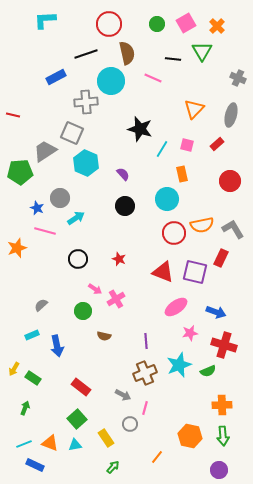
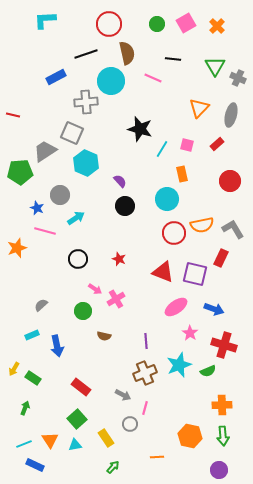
green triangle at (202, 51): moved 13 px right, 15 px down
orange triangle at (194, 109): moved 5 px right, 1 px up
purple semicircle at (123, 174): moved 3 px left, 7 px down
gray circle at (60, 198): moved 3 px up
purple square at (195, 272): moved 2 px down
blue arrow at (216, 312): moved 2 px left, 3 px up
pink star at (190, 333): rotated 28 degrees counterclockwise
orange triangle at (50, 443): moved 3 px up; rotated 36 degrees clockwise
orange line at (157, 457): rotated 48 degrees clockwise
